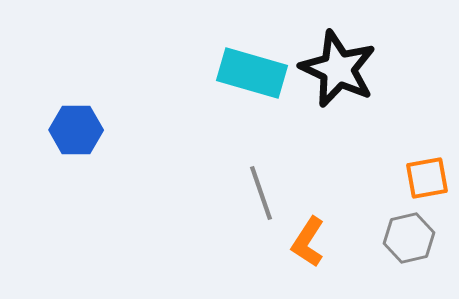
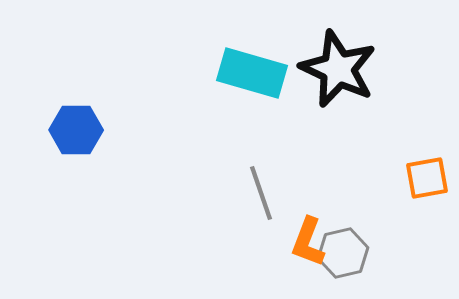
gray hexagon: moved 66 px left, 15 px down
orange L-shape: rotated 12 degrees counterclockwise
